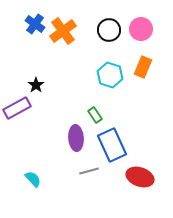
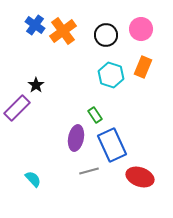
blue cross: moved 1 px down
black circle: moved 3 px left, 5 px down
cyan hexagon: moved 1 px right
purple rectangle: rotated 16 degrees counterclockwise
purple ellipse: rotated 15 degrees clockwise
